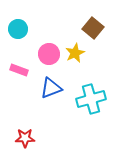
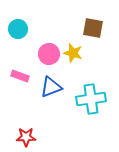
brown square: rotated 30 degrees counterclockwise
yellow star: moved 2 px left; rotated 30 degrees counterclockwise
pink rectangle: moved 1 px right, 6 px down
blue triangle: moved 1 px up
cyan cross: rotated 8 degrees clockwise
red star: moved 1 px right, 1 px up
